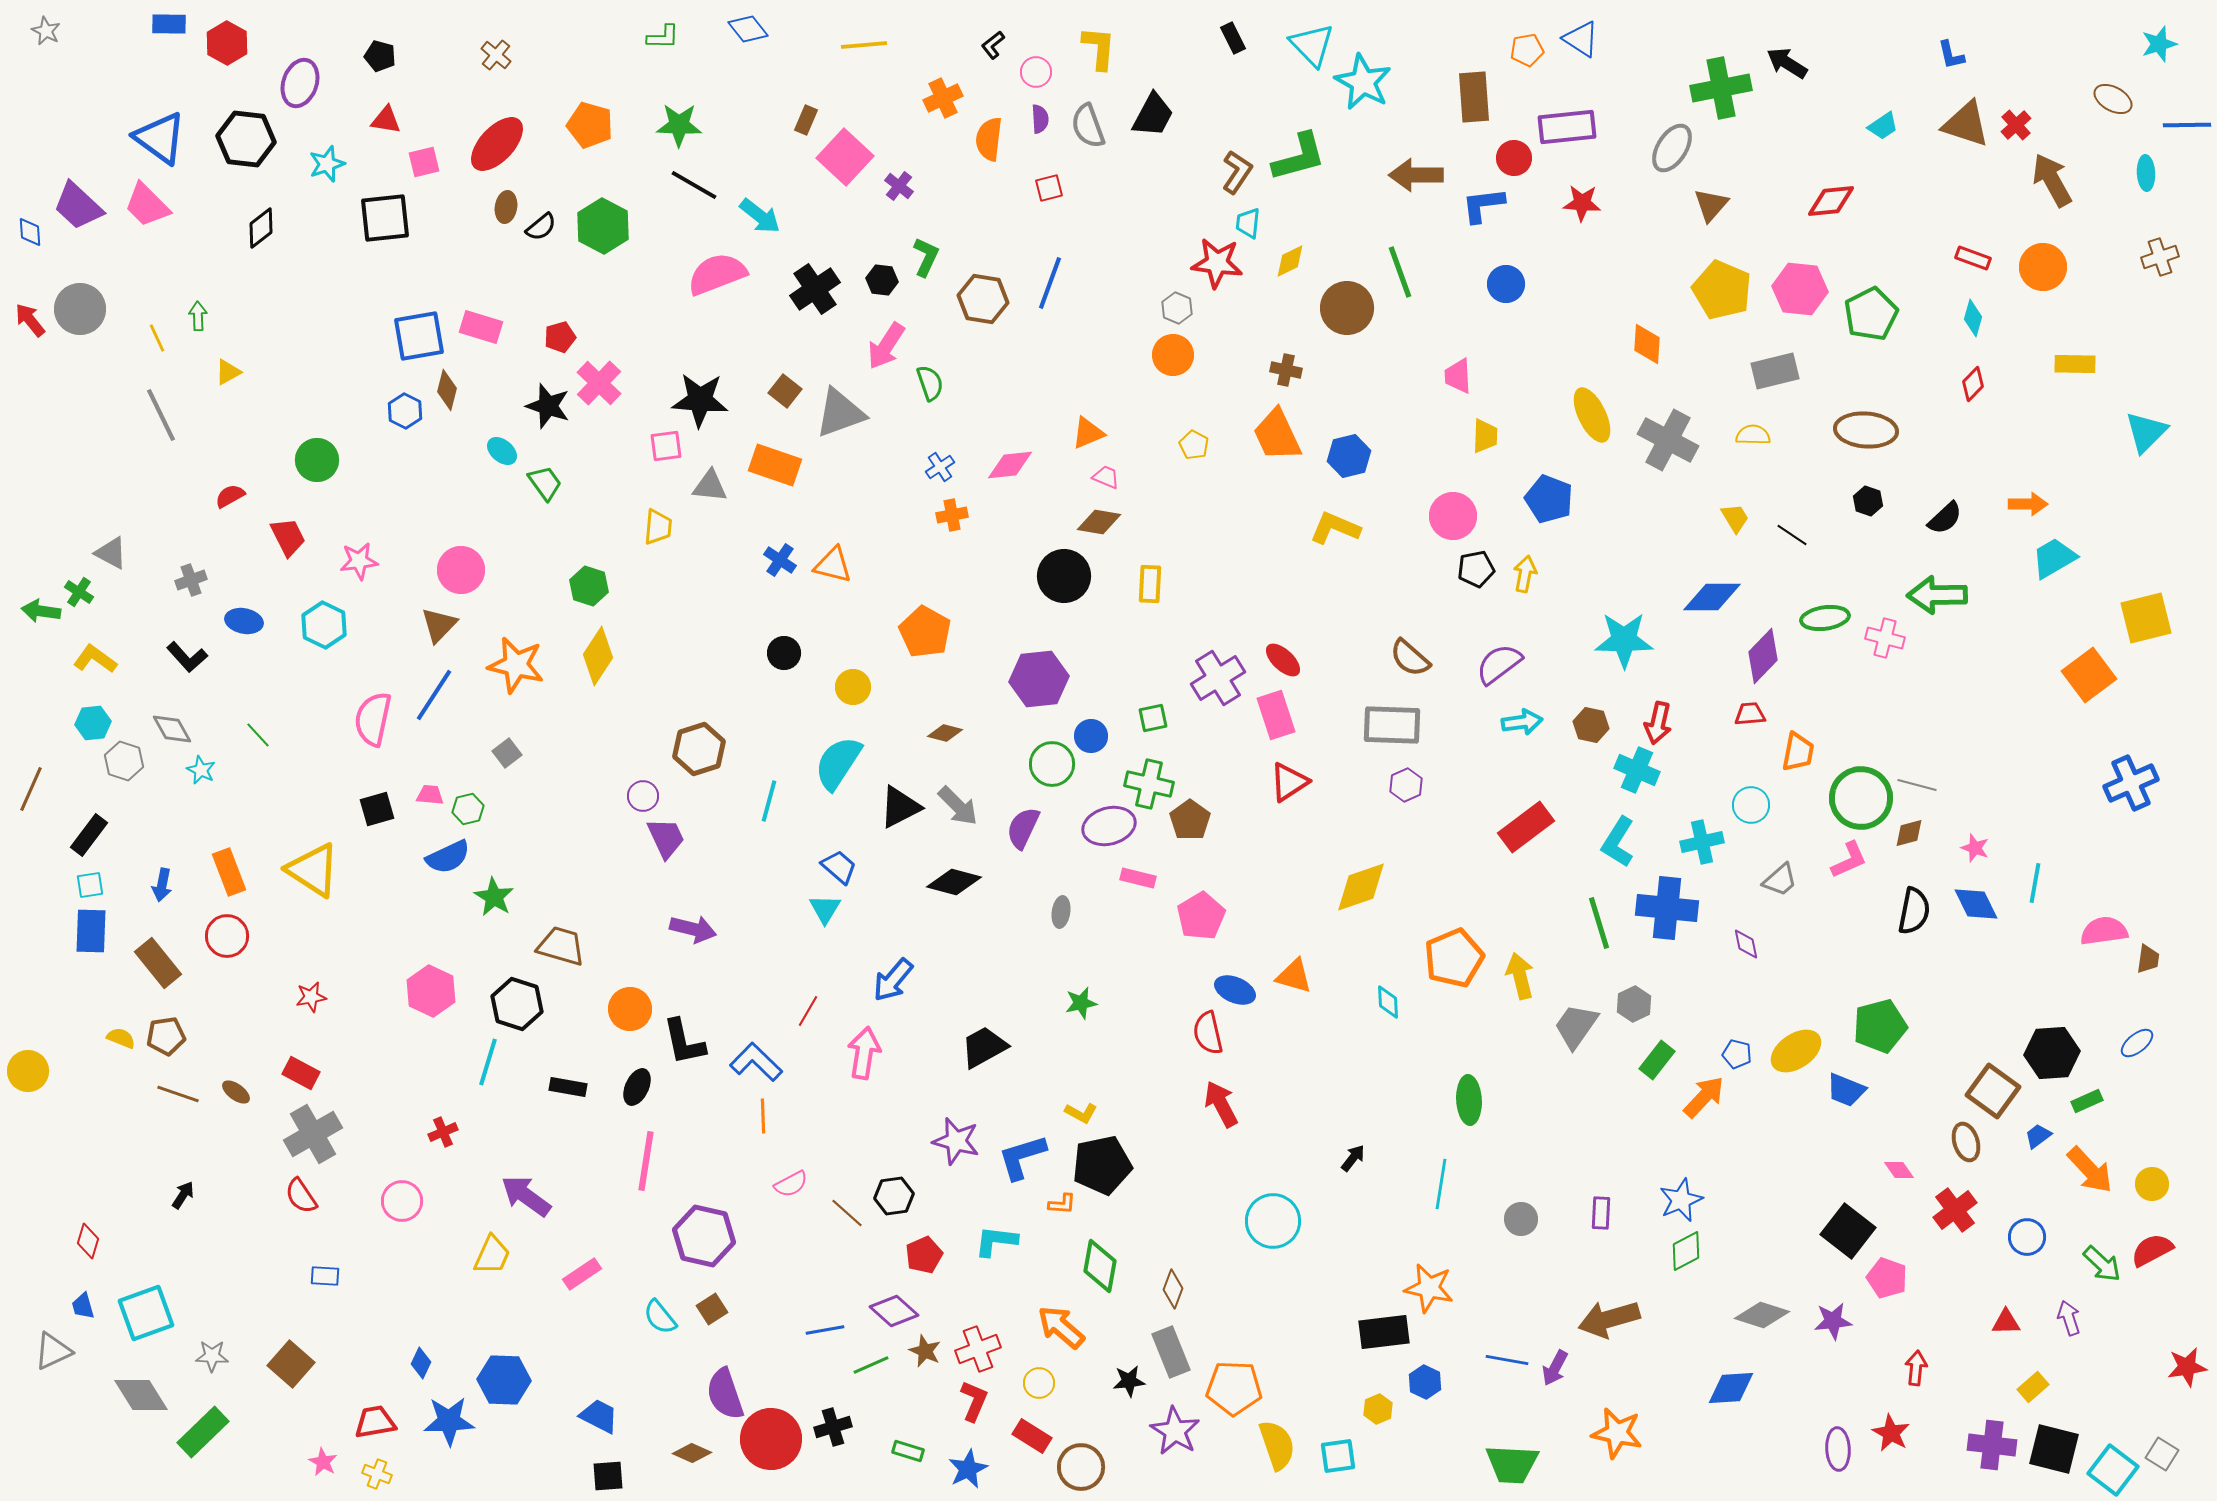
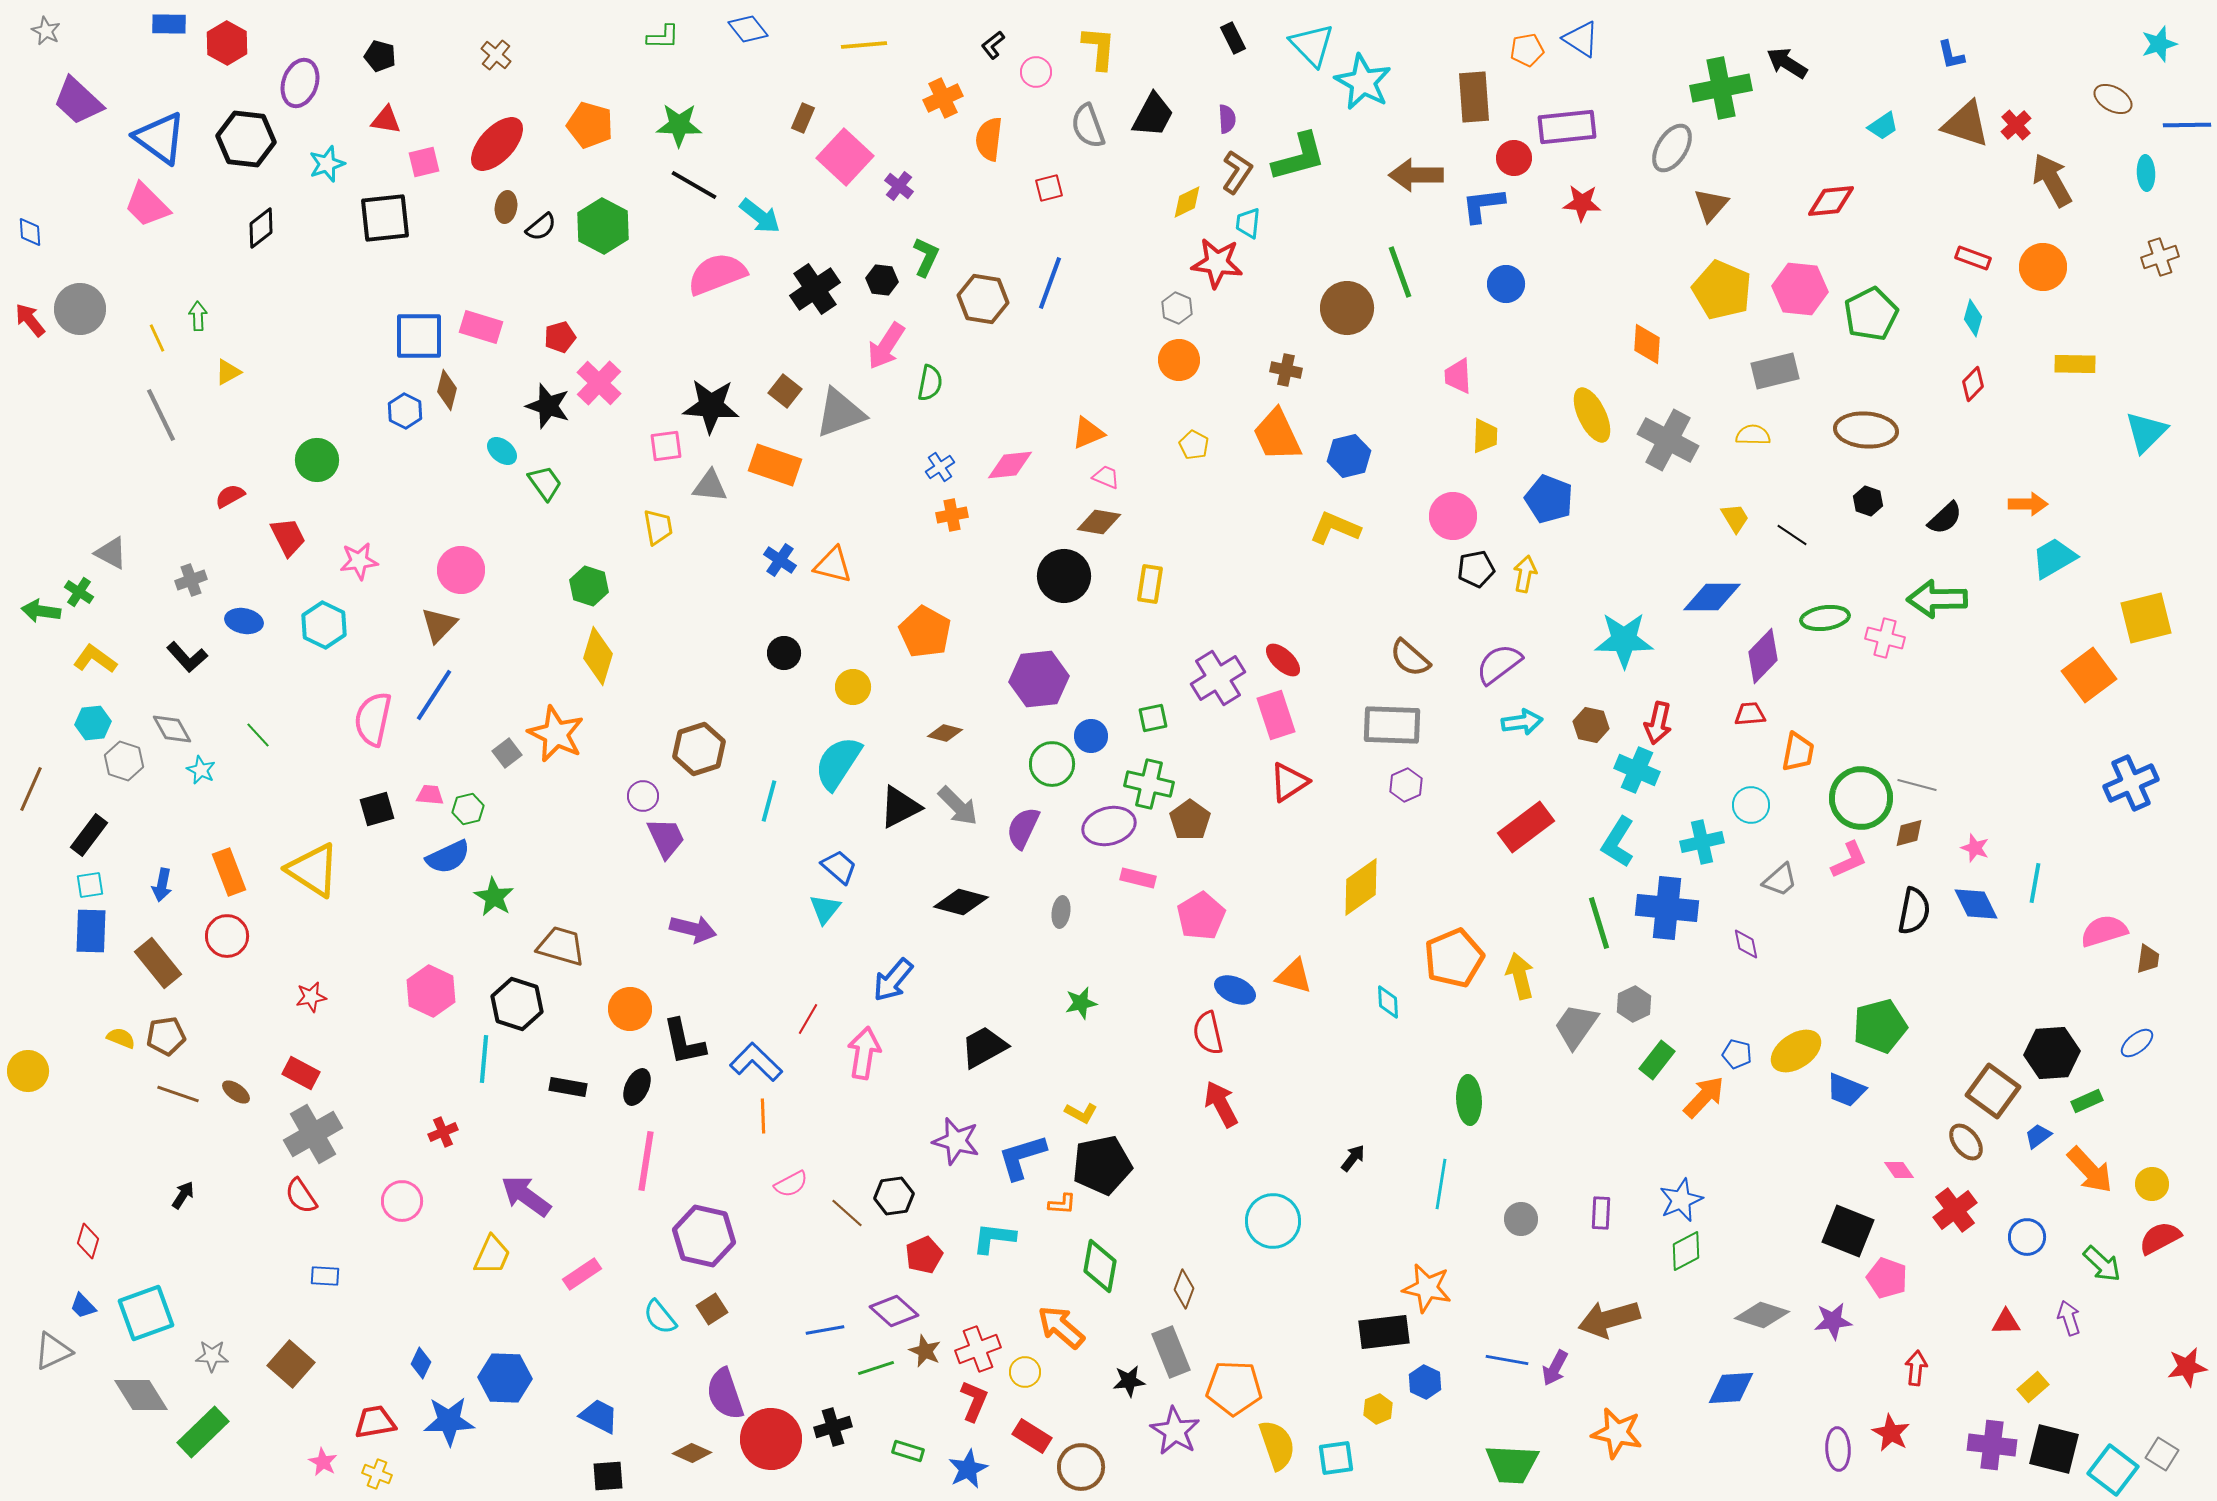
purple semicircle at (1040, 119): moved 187 px right
brown rectangle at (806, 120): moved 3 px left, 2 px up
purple trapezoid at (78, 206): moved 105 px up
yellow diamond at (1290, 261): moved 103 px left, 59 px up
blue square at (419, 336): rotated 10 degrees clockwise
orange circle at (1173, 355): moved 6 px right, 5 px down
green semicircle at (930, 383): rotated 30 degrees clockwise
black star at (700, 400): moved 11 px right, 6 px down
yellow trapezoid at (658, 527): rotated 15 degrees counterclockwise
yellow rectangle at (1150, 584): rotated 6 degrees clockwise
green arrow at (1937, 595): moved 4 px down
yellow diamond at (598, 656): rotated 16 degrees counterclockwise
orange star at (516, 665): moved 40 px right, 69 px down; rotated 12 degrees clockwise
black diamond at (954, 882): moved 7 px right, 20 px down
yellow diamond at (1361, 887): rotated 16 degrees counterclockwise
cyan triangle at (825, 909): rotated 8 degrees clockwise
pink semicircle at (2104, 931): rotated 9 degrees counterclockwise
red line at (808, 1011): moved 8 px down
cyan line at (488, 1062): moved 4 px left, 3 px up; rotated 12 degrees counterclockwise
brown ellipse at (1966, 1142): rotated 21 degrees counterclockwise
black square at (1848, 1231): rotated 16 degrees counterclockwise
cyan L-shape at (996, 1241): moved 2 px left, 3 px up
red semicircle at (2152, 1250): moved 8 px right, 12 px up
orange star at (1429, 1288): moved 2 px left
brown diamond at (1173, 1289): moved 11 px right
blue trapezoid at (83, 1306): rotated 28 degrees counterclockwise
green line at (871, 1365): moved 5 px right, 3 px down; rotated 6 degrees clockwise
blue hexagon at (504, 1380): moved 1 px right, 2 px up
yellow circle at (1039, 1383): moved 14 px left, 11 px up
cyan square at (1338, 1456): moved 2 px left, 2 px down
